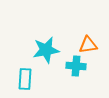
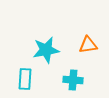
cyan cross: moved 3 px left, 14 px down
